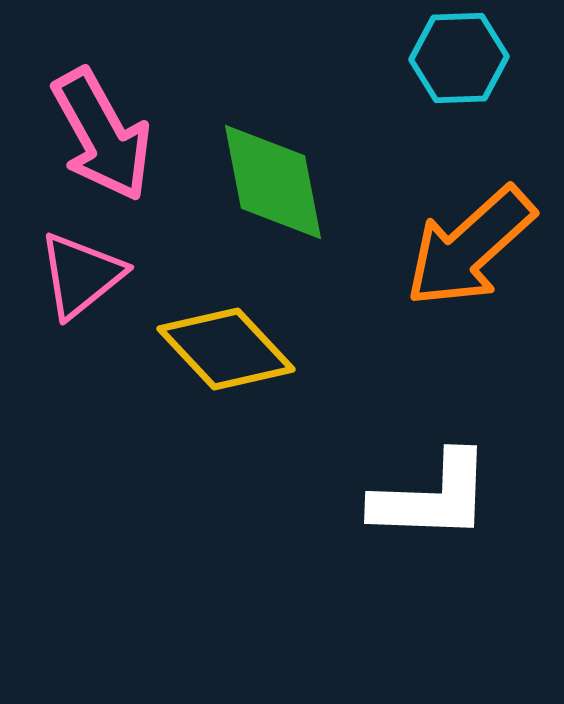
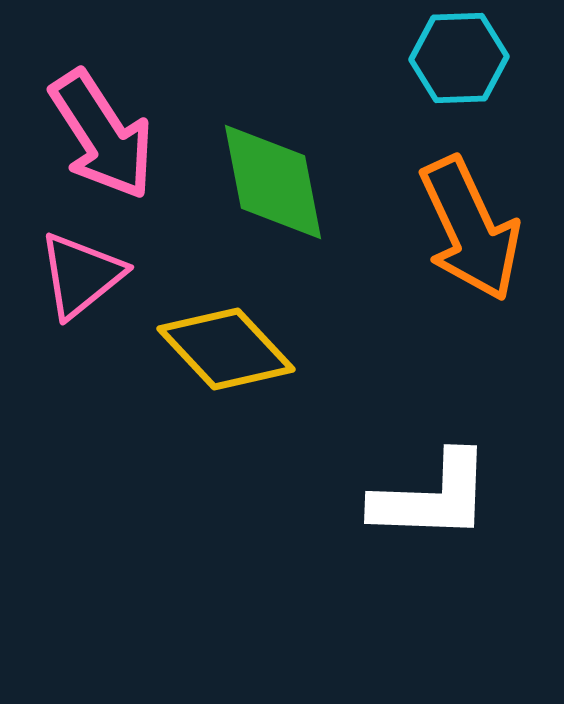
pink arrow: rotated 4 degrees counterclockwise
orange arrow: moved 18 px up; rotated 73 degrees counterclockwise
